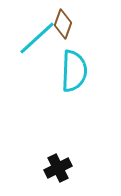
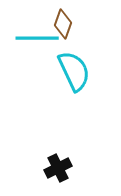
cyan line: rotated 42 degrees clockwise
cyan semicircle: rotated 27 degrees counterclockwise
